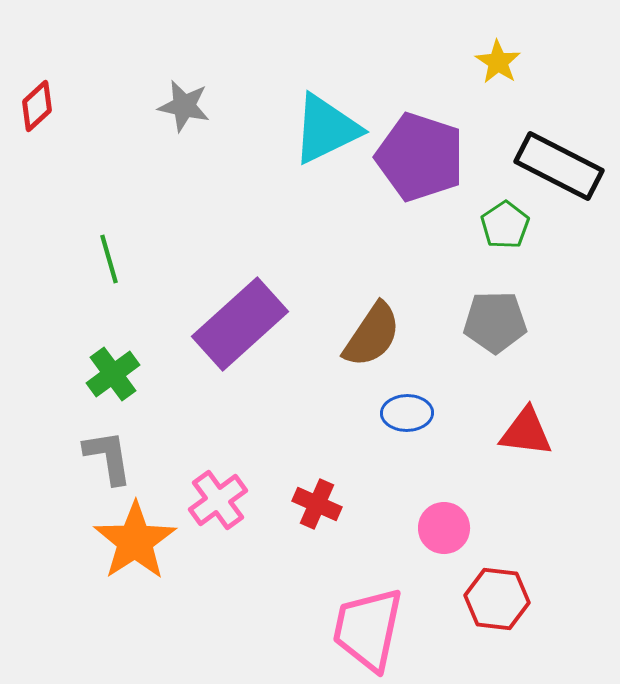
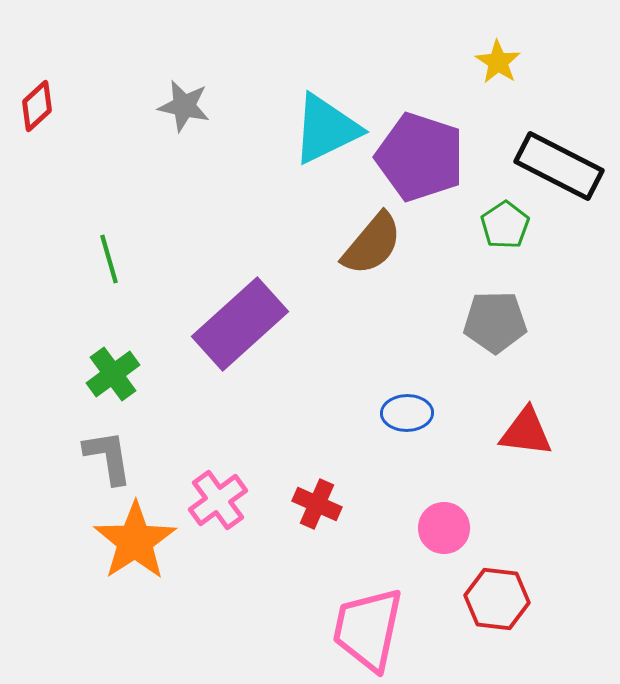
brown semicircle: moved 91 px up; rotated 6 degrees clockwise
